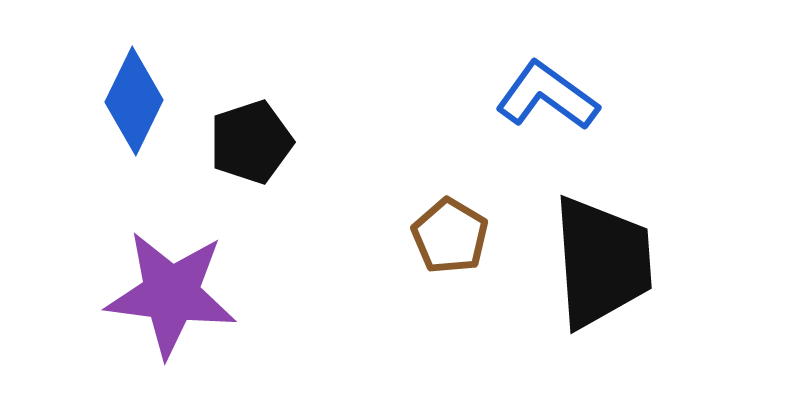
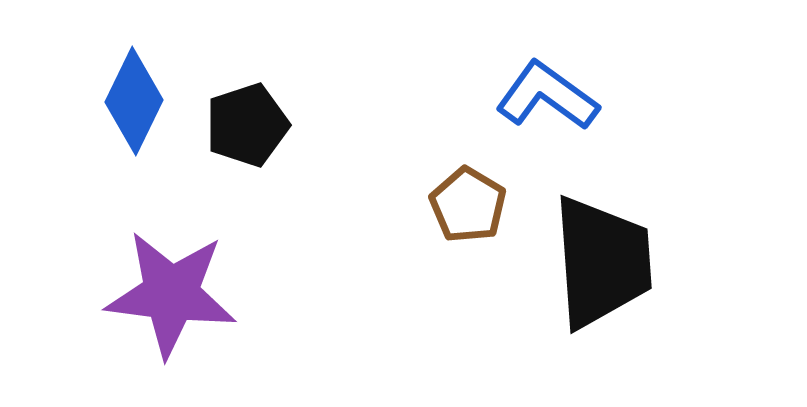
black pentagon: moved 4 px left, 17 px up
brown pentagon: moved 18 px right, 31 px up
